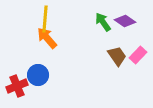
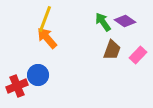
yellow line: rotated 16 degrees clockwise
brown trapezoid: moved 5 px left, 6 px up; rotated 55 degrees clockwise
